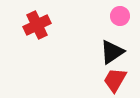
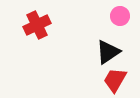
black triangle: moved 4 px left
